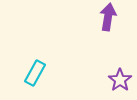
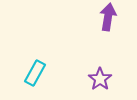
purple star: moved 20 px left, 1 px up
